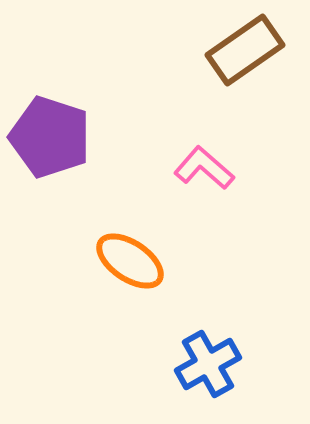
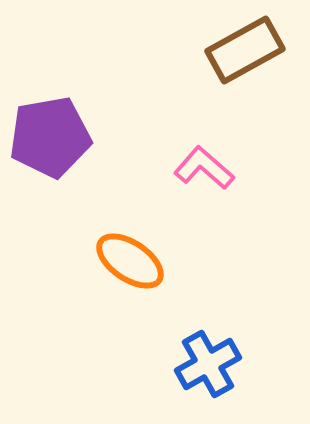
brown rectangle: rotated 6 degrees clockwise
purple pentagon: rotated 28 degrees counterclockwise
